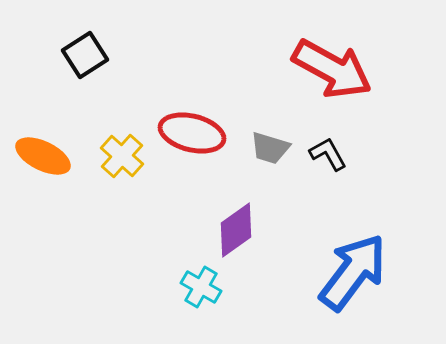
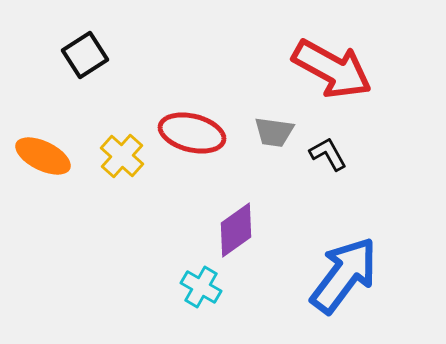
gray trapezoid: moved 4 px right, 16 px up; rotated 9 degrees counterclockwise
blue arrow: moved 9 px left, 3 px down
